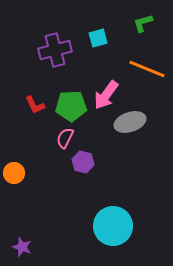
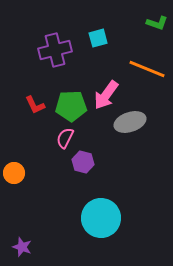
green L-shape: moved 14 px right; rotated 145 degrees counterclockwise
cyan circle: moved 12 px left, 8 px up
